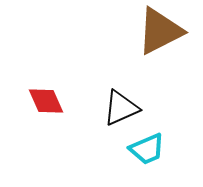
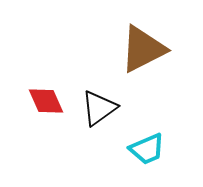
brown triangle: moved 17 px left, 18 px down
black triangle: moved 22 px left; rotated 12 degrees counterclockwise
